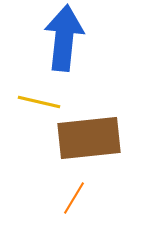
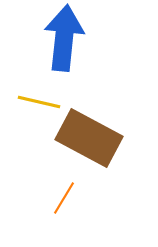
brown rectangle: rotated 34 degrees clockwise
orange line: moved 10 px left
